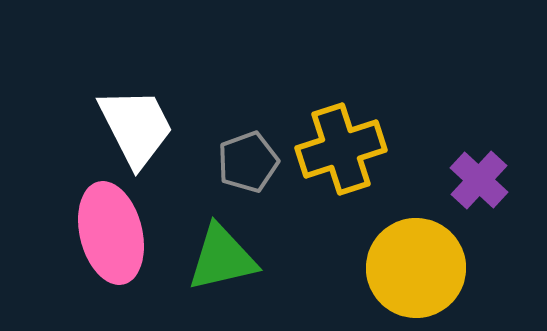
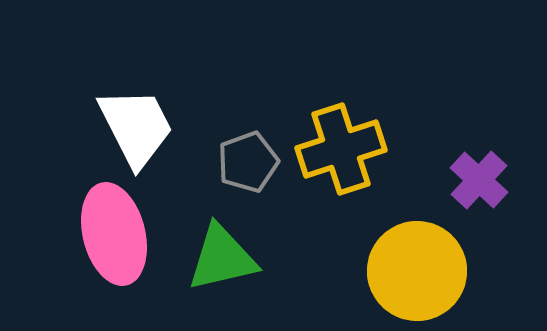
pink ellipse: moved 3 px right, 1 px down
yellow circle: moved 1 px right, 3 px down
